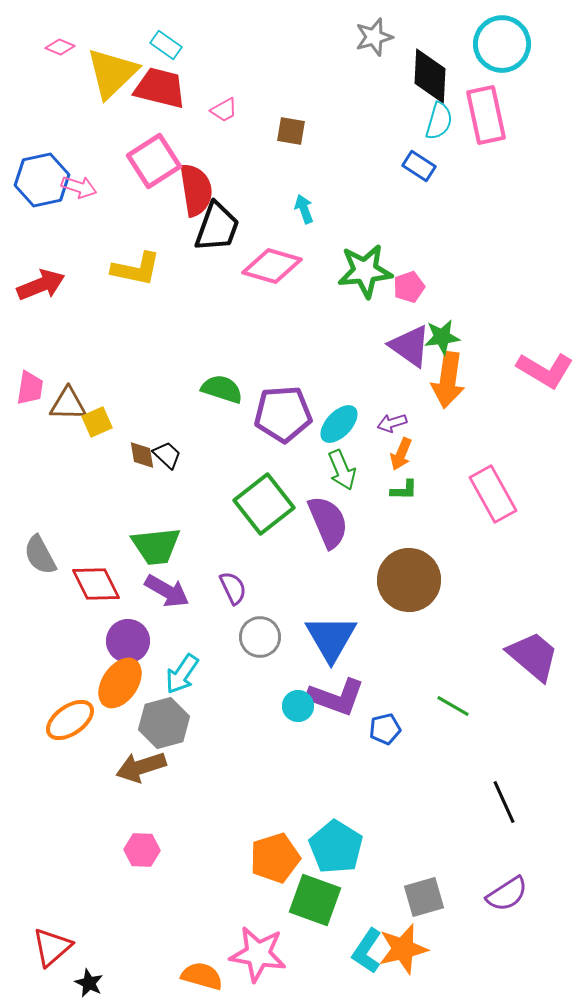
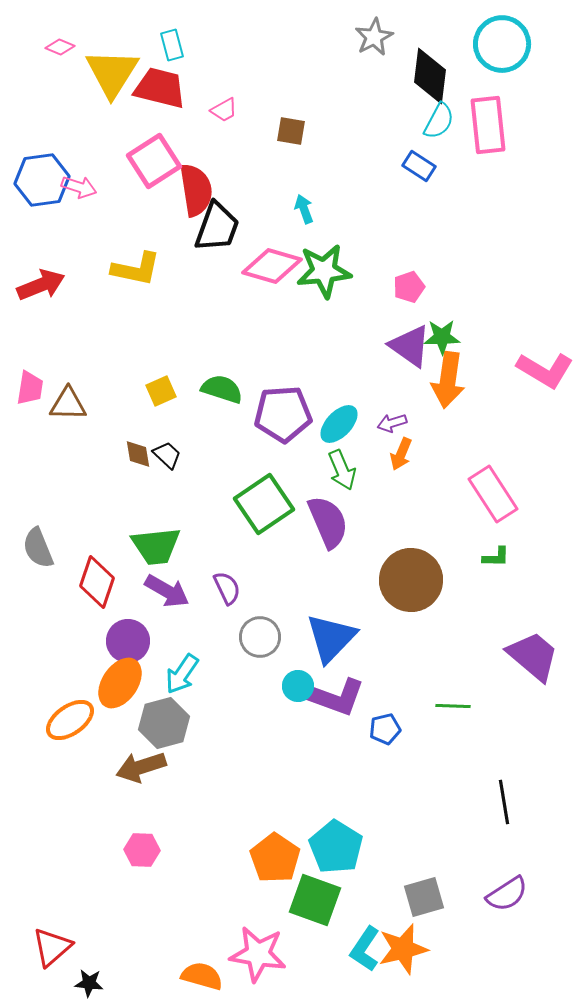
gray star at (374, 37): rotated 12 degrees counterclockwise
cyan rectangle at (166, 45): moved 6 px right; rotated 40 degrees clockwise
yellow triangle at (112, 73): rotated 14 degrees counterclockwise
black diamond at (430, 76): rotated 4 degrees clockwise
pink rectangle at (486, 115): moved 2 px right, 10 px down; rotated 6 degrees clockwise
cyan semicircle at (439, 121): rotated 12 degrees clockwise
blue hexagon at (42, 180): rotated 4 degrees clockwise
green star at (365, 271): moved 41 px left
green star at (442, 337): rotated 6 degrees clockwise
yellow square at (97, 422): moved 64 px right, 31 px up
brown diamond at (142, 455): moved 4 px left, 1 px up
green L-shape at (404, 490): moved 92 px right, 67 px down
pink rectangle at (493, 494): rotated 4 degrees counterclockwise
green square at (264, 504): rotated 4 degrees clockwise
gray semicircle at (40, 555): moved 2 px left, 7 px up; rotated 6 degrees clockwise
brown circle at (409, 580): moved 2 px right
red diamond at (96, 584): moved 1 px right, 2 px up; rotated 45 degrees clockwise
purple semicircle at (233, 588): moved 6 px left
blue triangle at (331, 638): rotated 14 degrees clockwise
cyan circle at (298, 706): moved 20 px up
green line at (453, 706): rotated 28 degrees counterclockwise
black line at (504, 802): rotated 15 degrees clockwise
orange pentagon at (275, 858): rotated 21 degrees counterclockwise
cyan L-shape at (367, 951): moved 2 px left, 2 px up
black star at (89, 983): rotated 20 degrees counterclockwise
